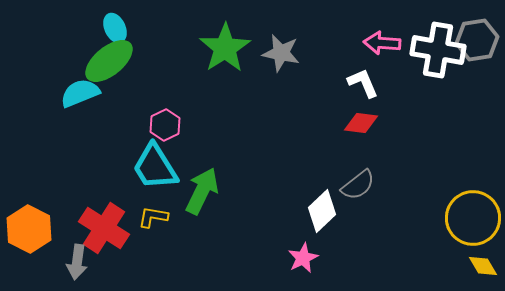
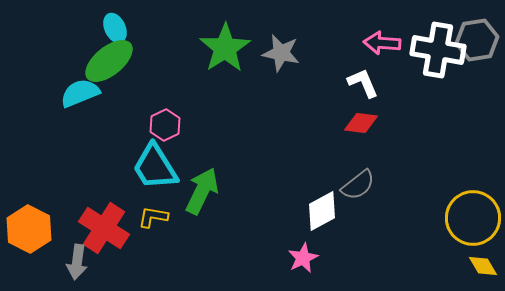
white diamond: rotated 15 degrees clockwise
